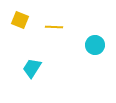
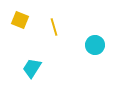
yellow line: rotated 72 degrees clockwise
